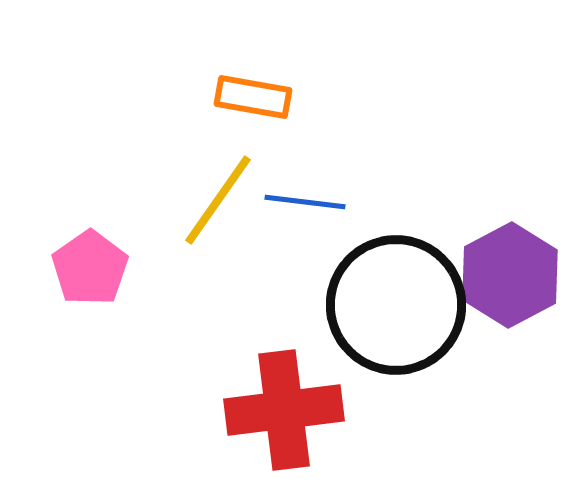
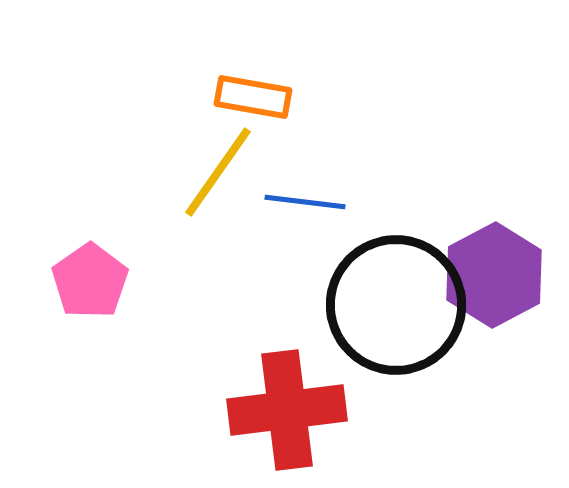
yellow line: moved 28 px up
pink pentagon: moved 13 px down
purple hexagon: moved 16 px left
red cross: moved 3 px right
